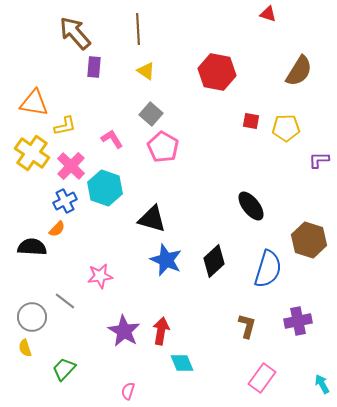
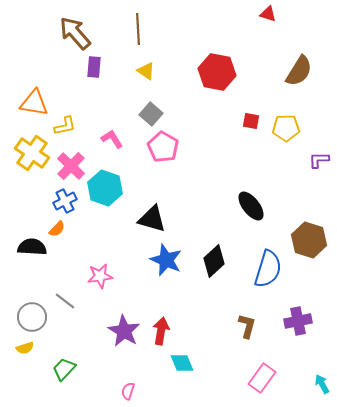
yellow semicircle: rotated 90 degrees counterclockwise
